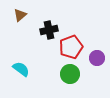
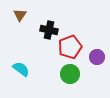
brown triangle: rotated 16 degrees counterclockwise
black cross: rotated 24 degrees clockwise
red pentagon: moved 1 px left
purple circle: moved 1 px up
